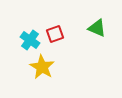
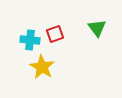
green triangle: rotated 30 degrees clockwise
cyan cross: rotated 30 degrees counterclockwise
